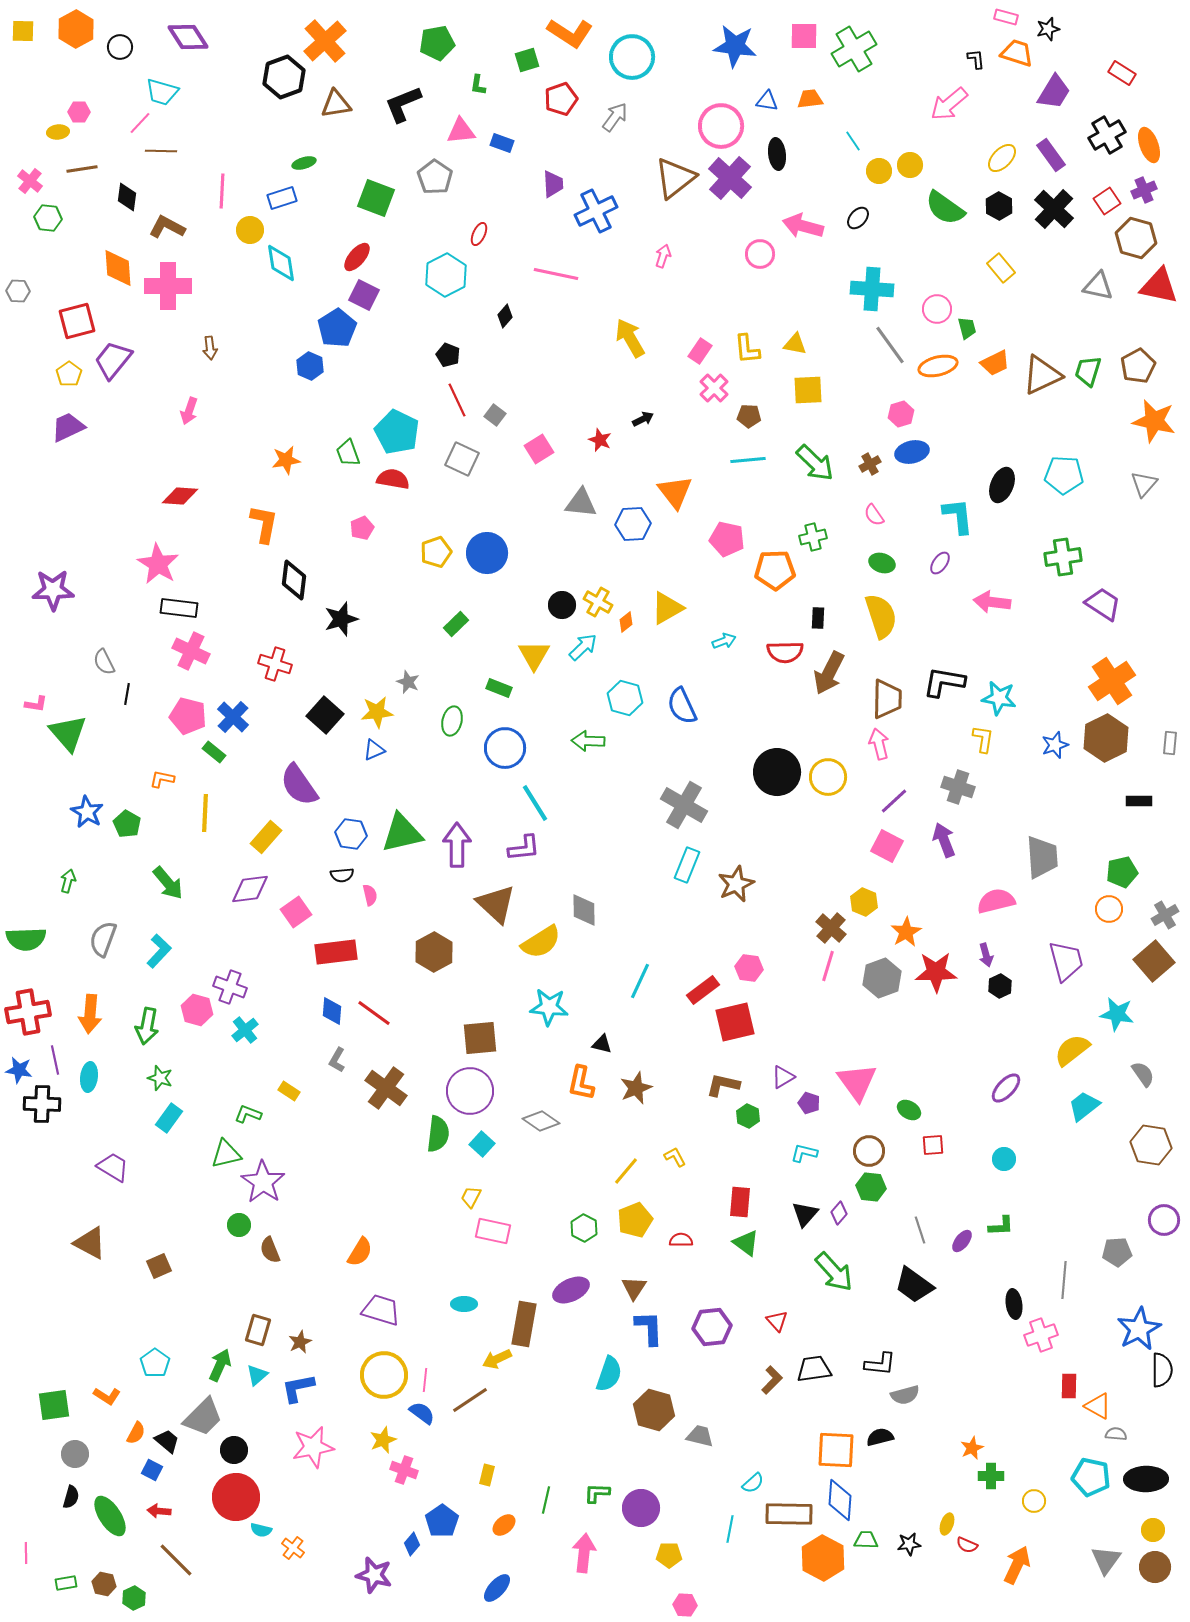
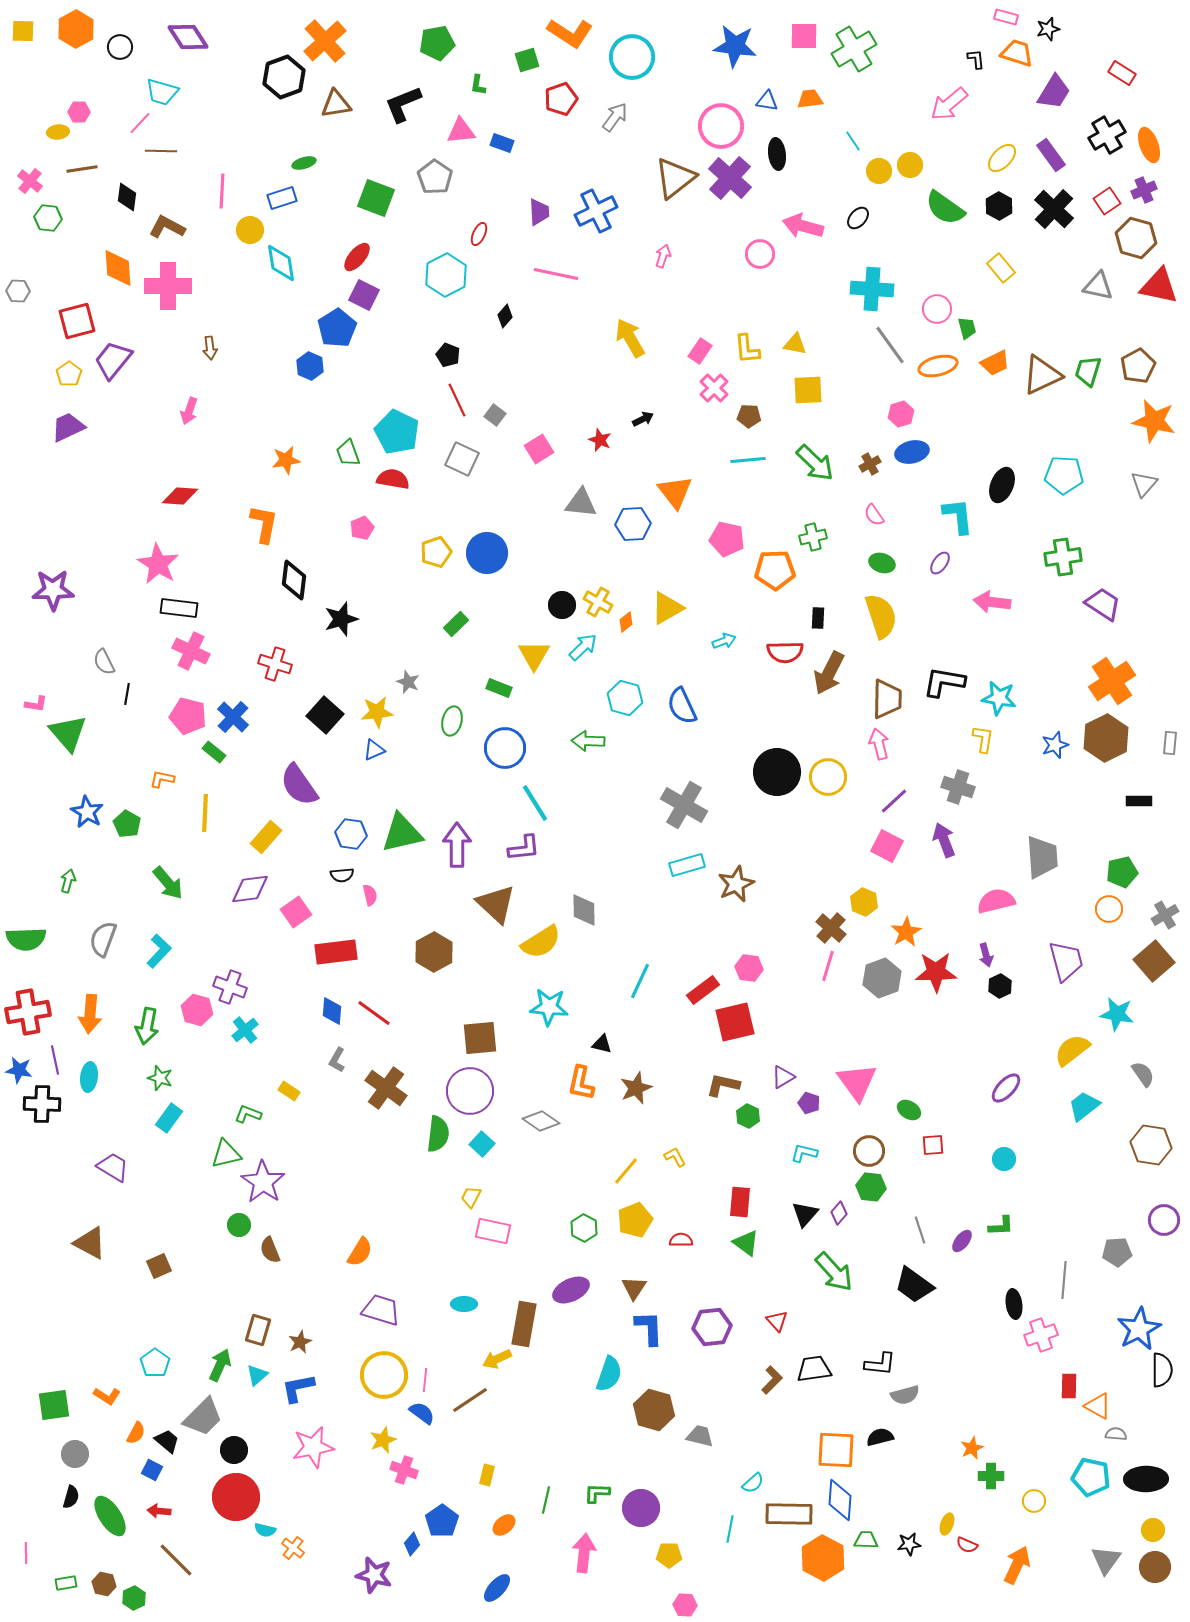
purple trapezoid at (553, 184): moved 14 px left, 28 px down
cyan rectangle at (687, 865): rotated 52 degrees clockwise
cyan semicircle at (261, 1530): moved 4 px right
